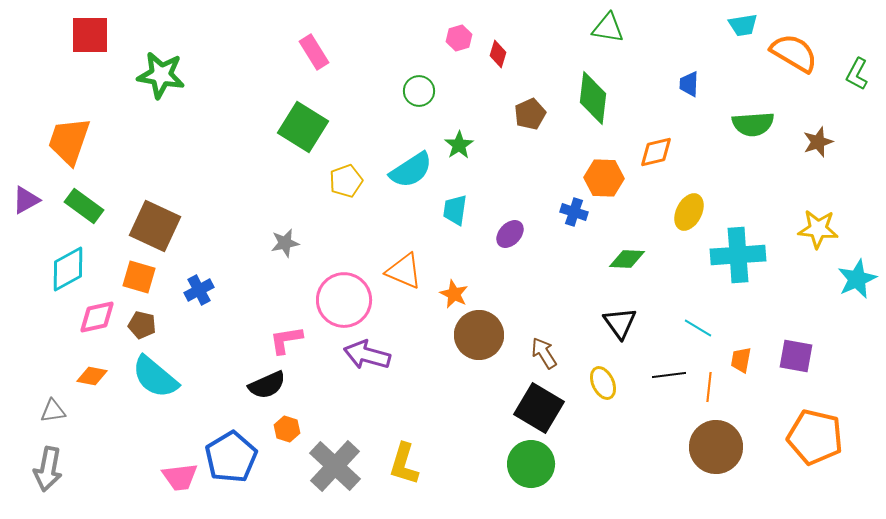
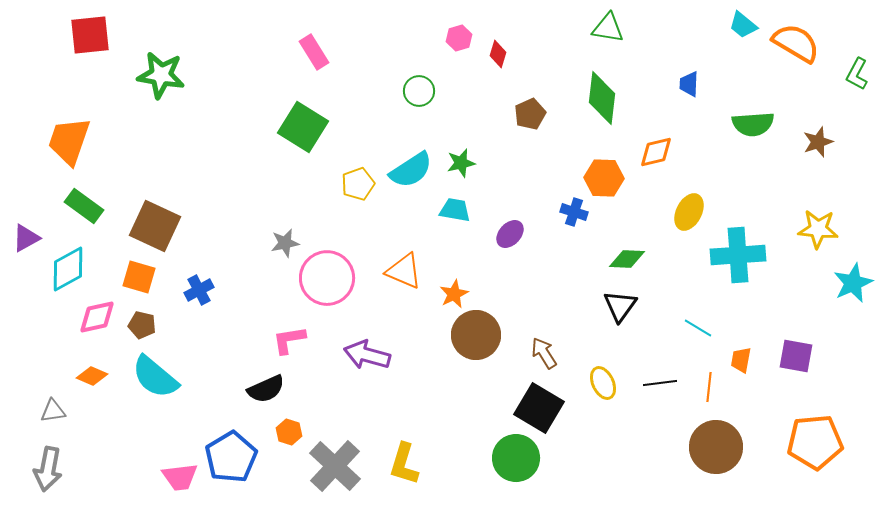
cyan trapezoid at (743, 25): rotated 48 degrees clockwise
red square at (90, 35): rotated 6 degrees counterclockwise
orange semicircle at (794, 53): moved 2 px right, 10 px up
green diamond at (593, 98): moved 9 px right
green star at (459, 145): moved 2 px right, 18 px down; rotated 20 degrees clockwise
yellow pentagon at (346, 181): moved 12 px right, 3 px down
purple triangle at (26, 200): moved 38 px down
cyan trapezoid at (455, 210): rotated 92 degrees clockwise
cyan star at (857, 279): moved 4 px left, 4 px down
orange star at (454, 294): rotated 20 degrees clockwise
pink circle at (344, 300): moved 17 px left, 22 px up
black triangle at (620, 323): moved 17 px up; rotated 12 degrees clockwise
brown circle at (479, 335): moved 3 px left
pink L-shape at (286, 340): moved 3 px right
black line at (669, 375): moved 9 px left, 8 px down
orange diamond at (92, 376): rotated 12 degrees clockwise
black semicircle at (267, 385): moved 1 px left, 4 px down
orange hexagon at (287, 429): moved 2 px right, 3 px down
orange pentagon at (815, 437): moved 5 px down; rotated 18 degrees counterclockwise
green circle at (531, 464): moved 15 px left, 6 px up
